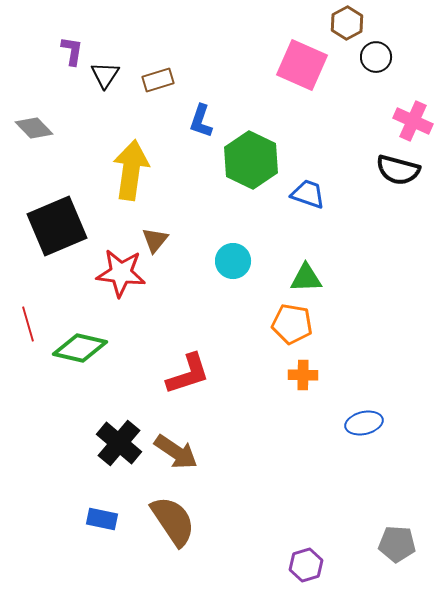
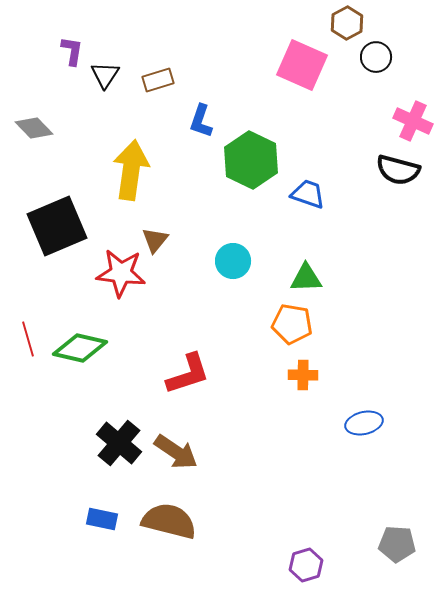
red line: moved 15 px down
brown semicircle: moved 4 px left; rotated 42 degrees counterclockwise
